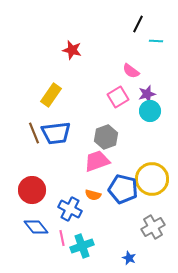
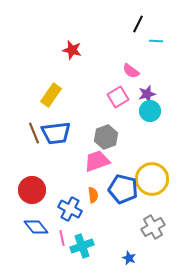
orange semicircle: rotated 112 degrees counterclockwise
